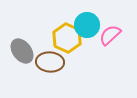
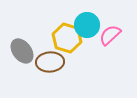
yellow hexagon: rotated 8 degrees counterclockwise
brown ellipse: rotated 8 degrees counterclockwise
